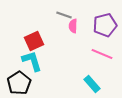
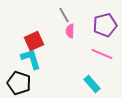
gray line: rotated 42 degrees clockwise
pink semicircle: moved 3 px left, 5 px down
cyan L-shape: moved 1 px left, 2 px up
black pentagon: rotated 20 degrees counterclockwise
